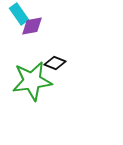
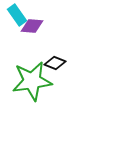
cyan rectangle: moved 2 px left, 1 px down
purple diamond: rotated 15 degrees clockwise
